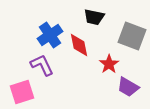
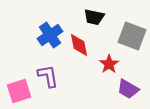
purple L-shape: moved 6 px right, 11 px down; rotated 15 degrees clockwise
purple trapezoid: moved 2 px down
pink square: moved 3 px left, 1 px up
